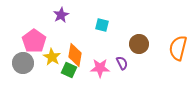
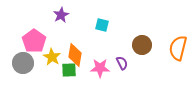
brown circle: moved 3 px right, 1 px down
green square: rotated 28 degrees counterclockwise
